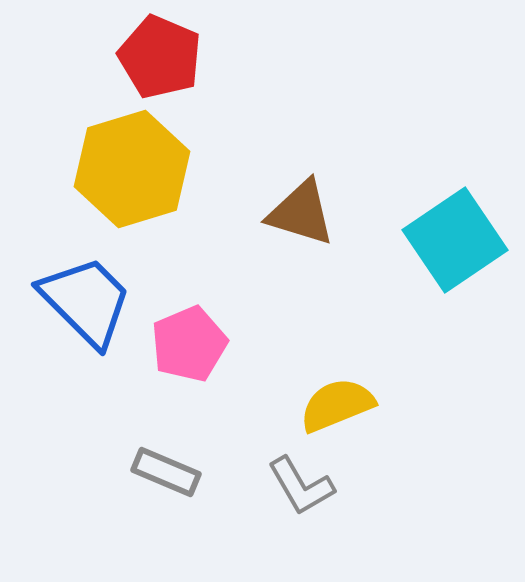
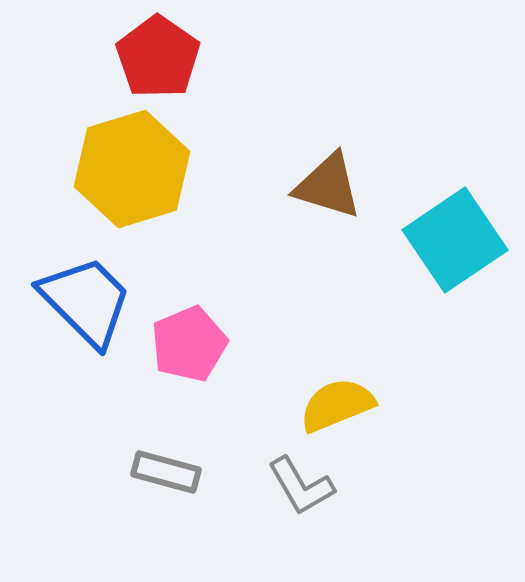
red pentagon: moved 2 px left; rotated 12 degrees clockwise
brown triangle: moved 27 px right, 27 px up
gray rectangle: rotated 8 degrees counterclockwise
